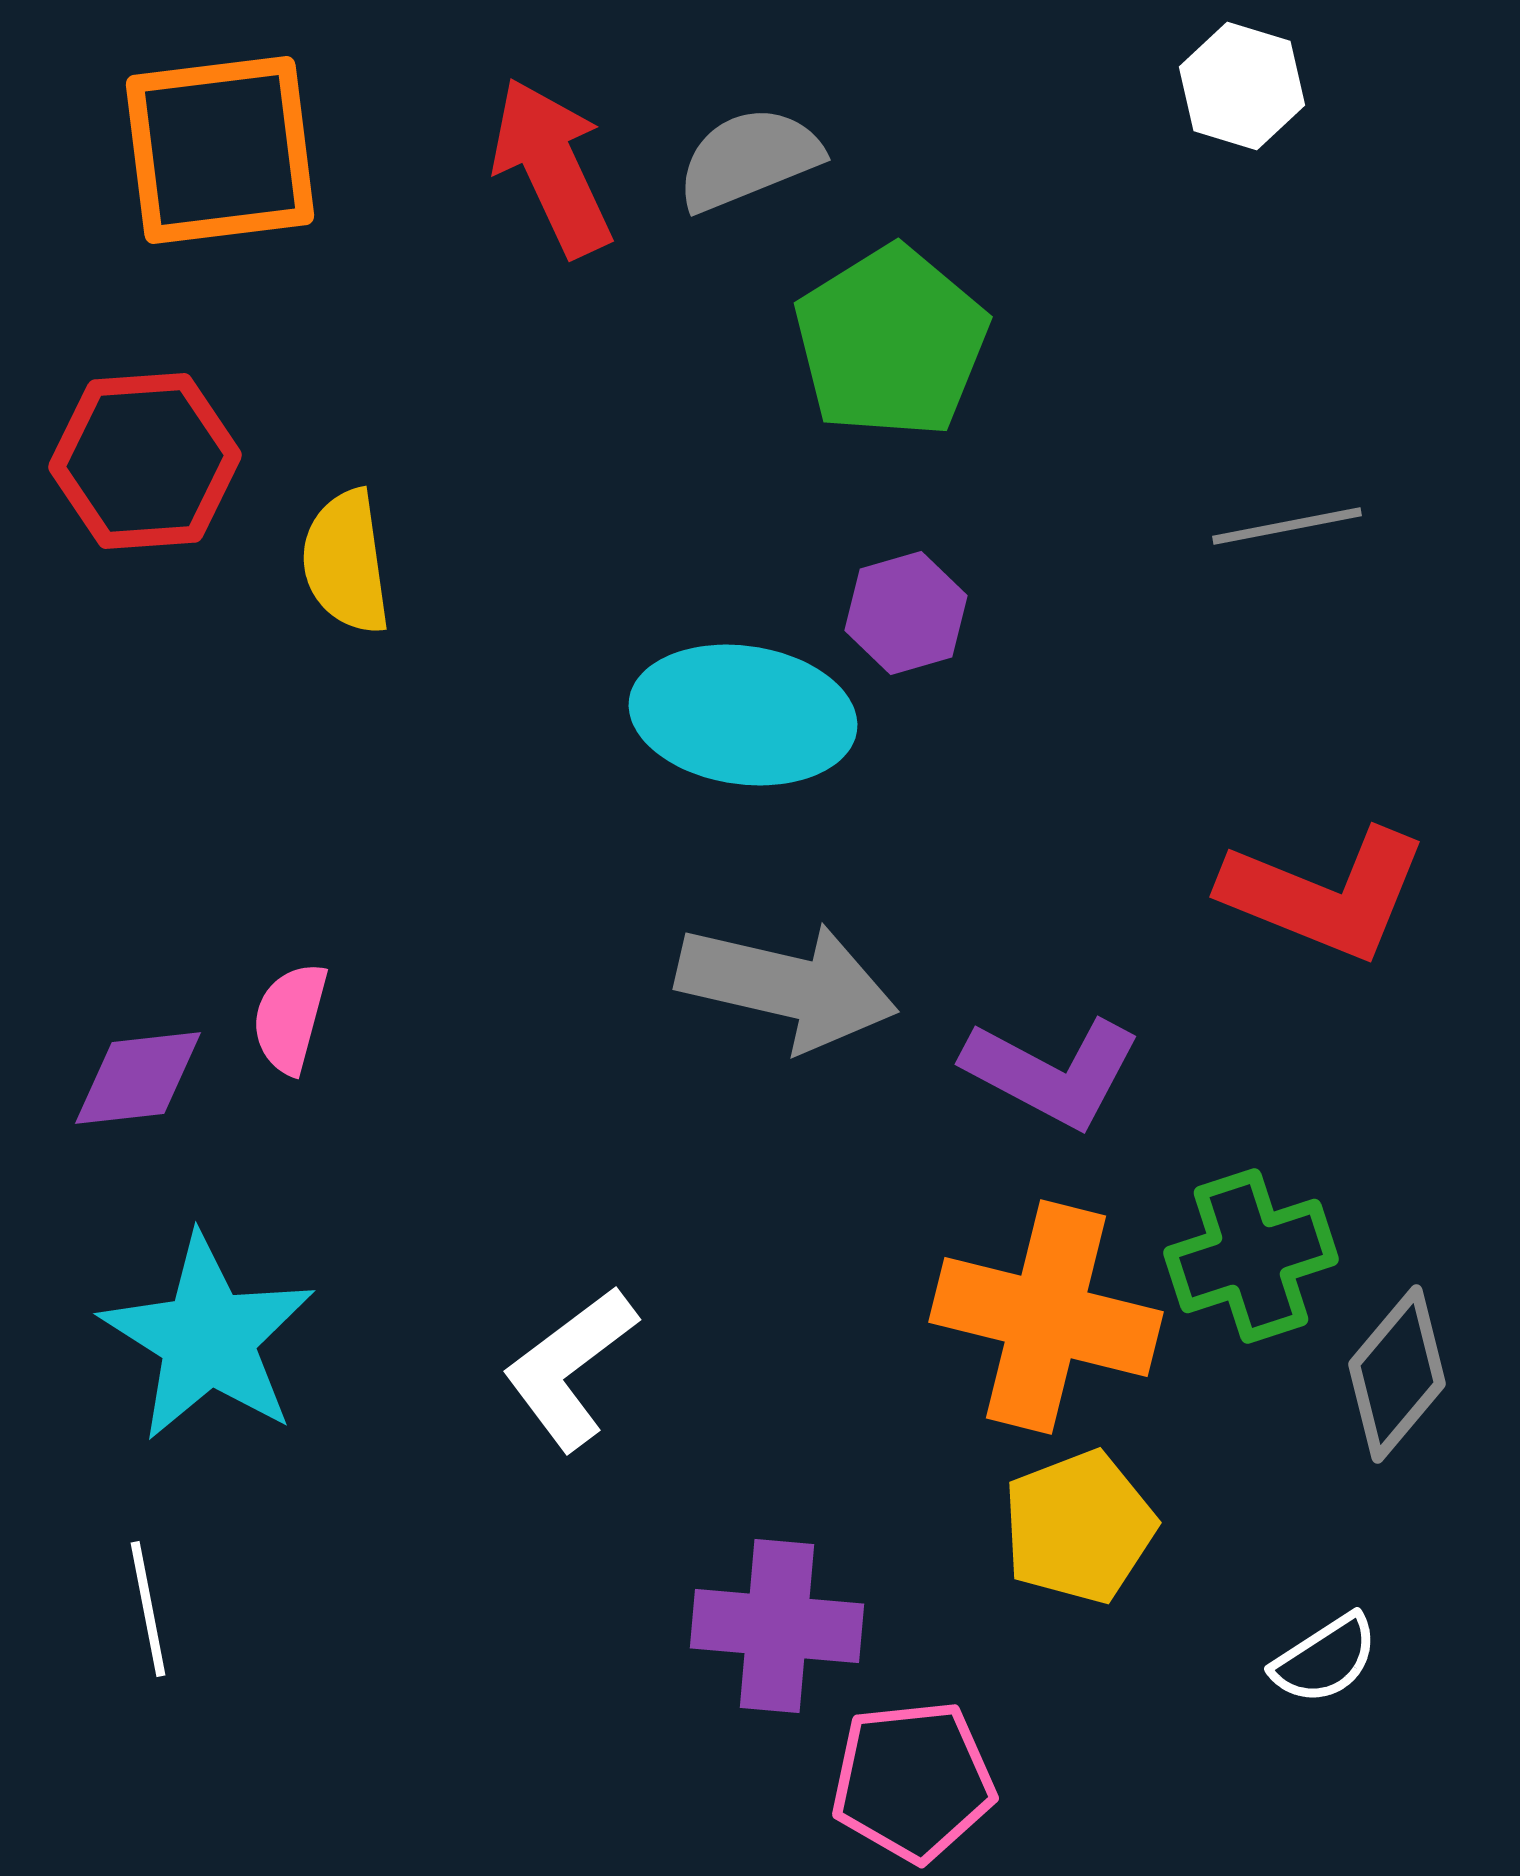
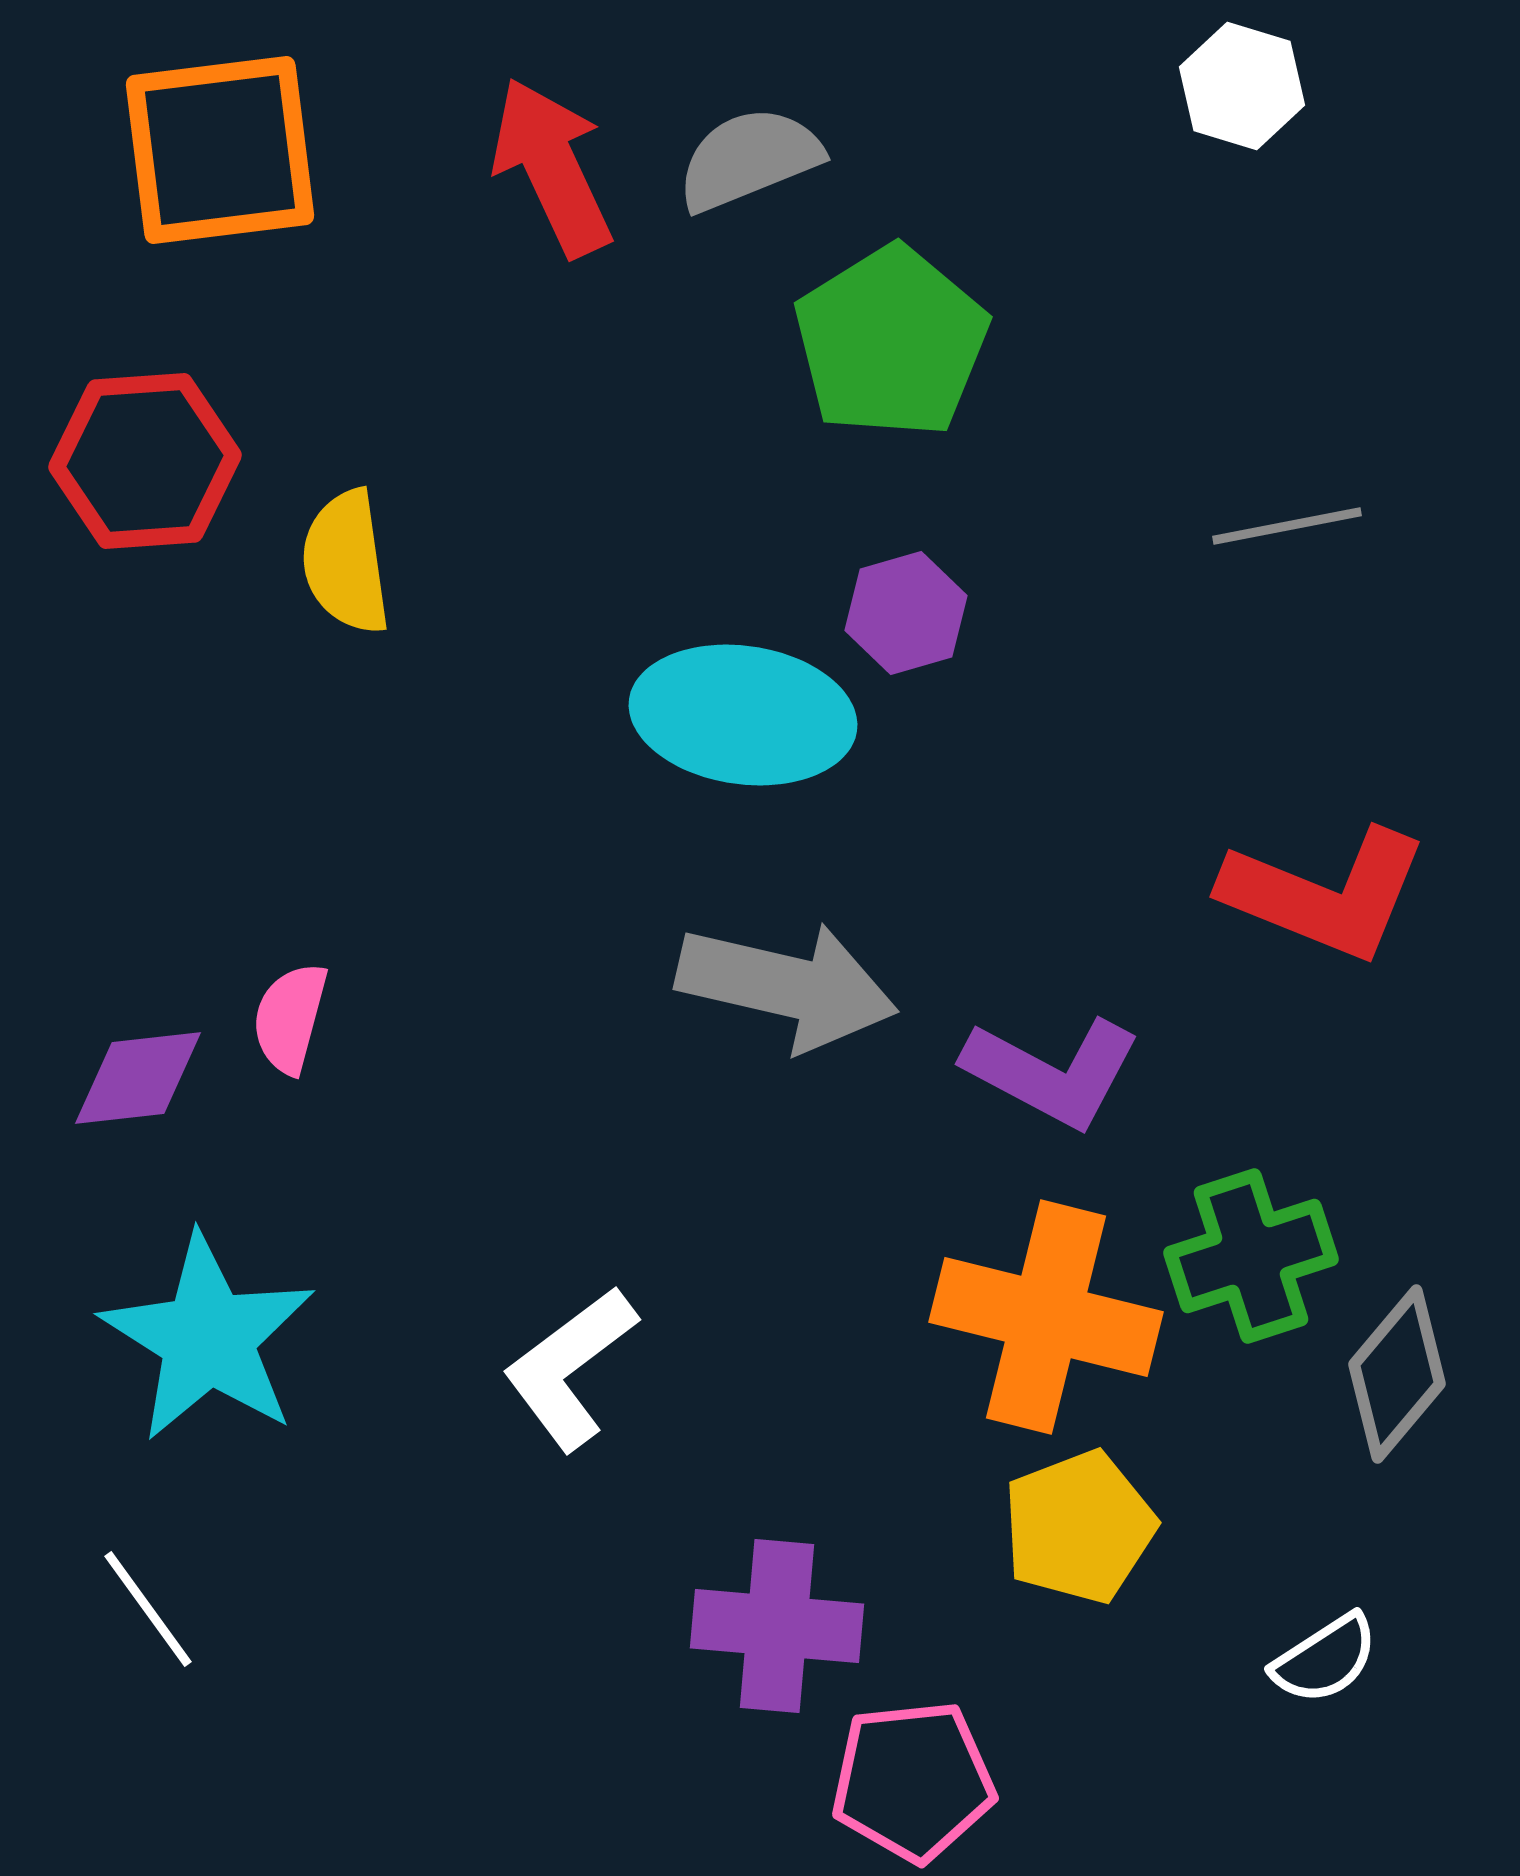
white line: rotated 25 degrees counterclockwise
